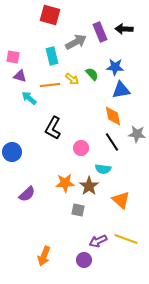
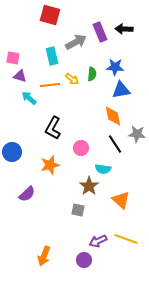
pink square: moved 1 px down
green semicircle: rotated 48 degrees clockwise
black line: moved 3 px right, 2 px down
orange star: moved 15 px left, 18 px up; rotated 12 degrees counterclockwise
